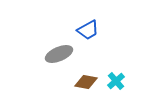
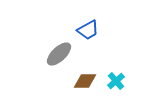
gray ellipse: rotated 20 degrees counterclockwise
brown diamond: moved 1 px left, 1 px up; rotated 10 degrees counterclockwise
